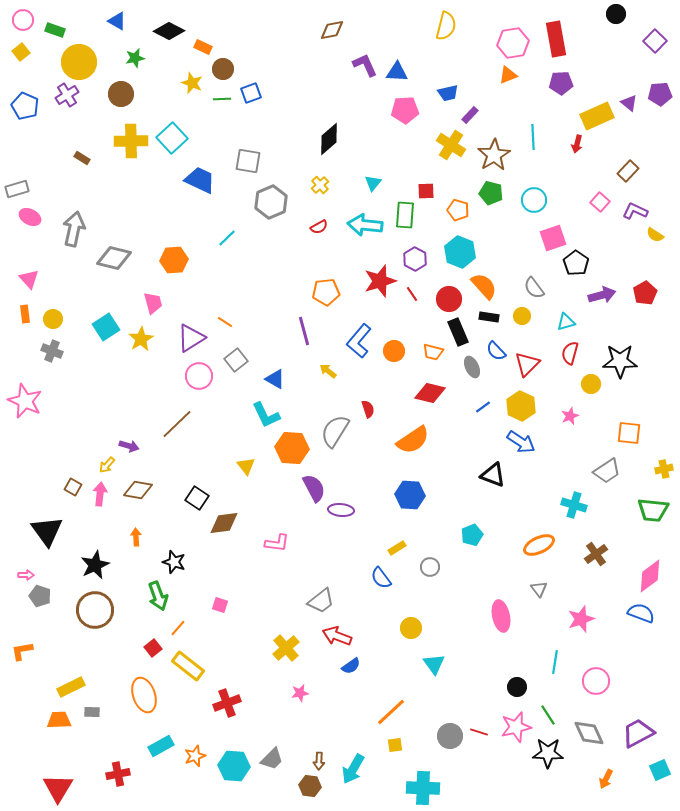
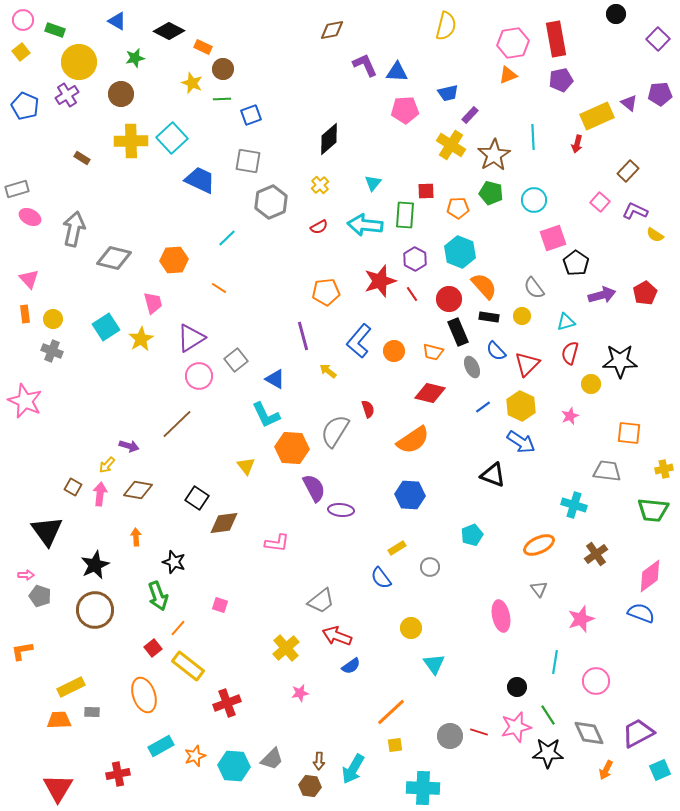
purple square at (655, 41): moved 3 px right, 2 px up
purple pentagon at (561, 83): moved 3 px up; rotated 10 degrees counterclockwise
blue square at (251, 93): moved 22 px down
orange pentagon at (458, 210): moved 2 px up; rotated 20 degrees counterclockwise
orange line at (225, 322): moved 6 px left, 34 px up
purple line at (304, 331): moved 1 px left, 5 px down
gray trapezoid at (607, 471): rotated 140 degrees counterclockwise
orange arrow at (606, 779): moved 9 px up
